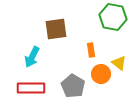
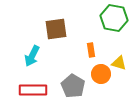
green hexagon: moved 1 px right, 1 px down
cyan arrow: moved 1 px up
yellow triangle: rotated 21 degrees counterclockwise
red rectangle: moved 2 px right, 2 px down
